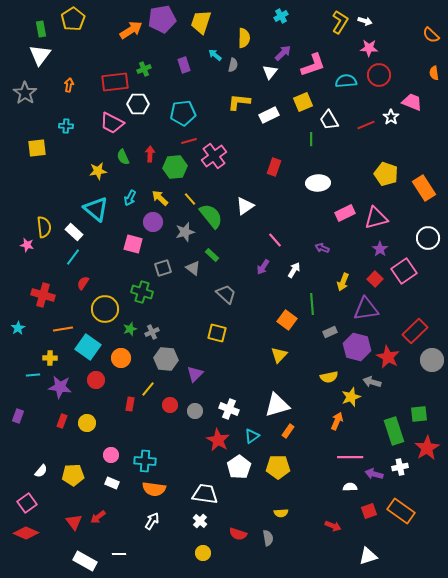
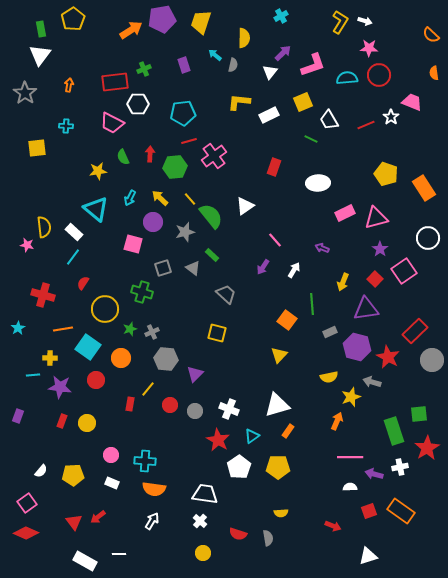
cyan semicircle at (346, 81): moved 1 px right, 3 px up
green line at (311, 139): rotated 64 degrees counterclockwise
